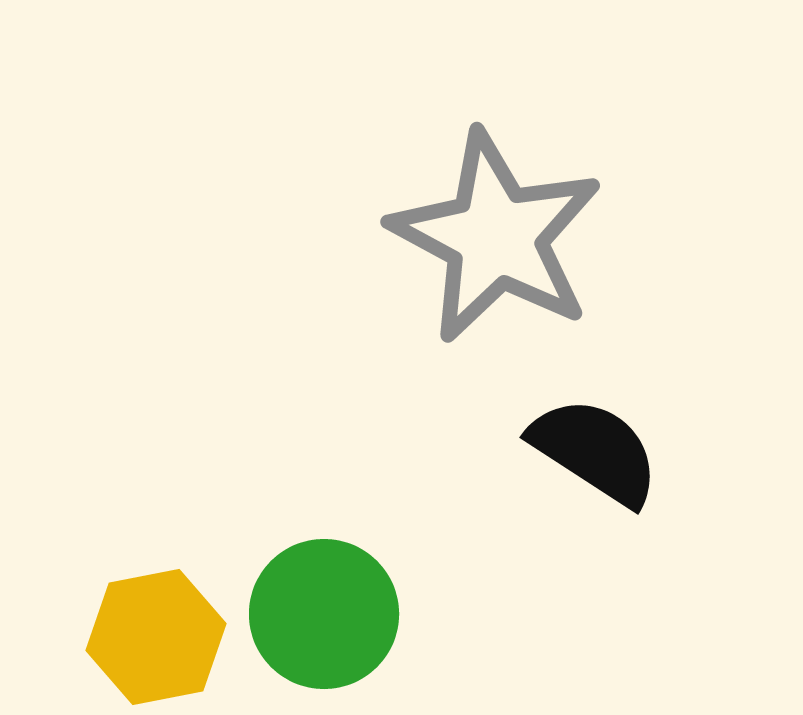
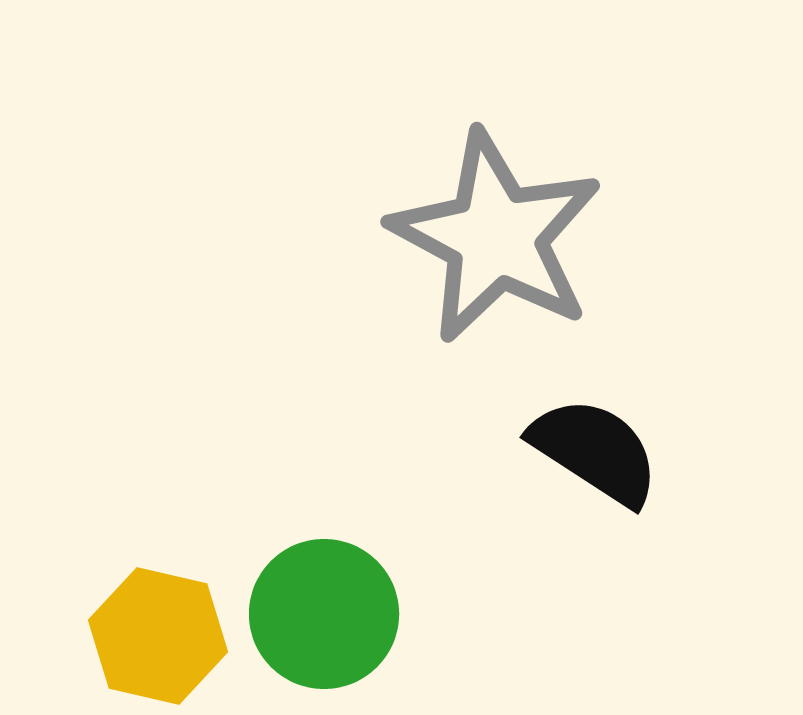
yellow hexagon: moved 2 px right, 1 px up; rotated 24 degrees clockwise
